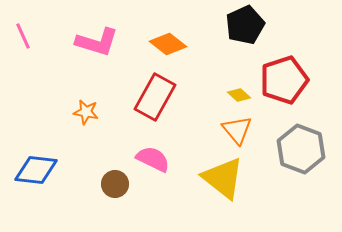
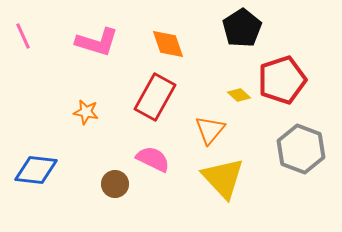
black pentagon: moved 3 px left, 3 px down; rotated 9 degrees counterclockwise
orange diamond: rotated 33 degrees clockwise
red pentagon: moved 2 px left
orange triangle: moved 27 px left; rotated 20 degrees clockwise
yellow triangle: rotated 9 degrees clockwise
